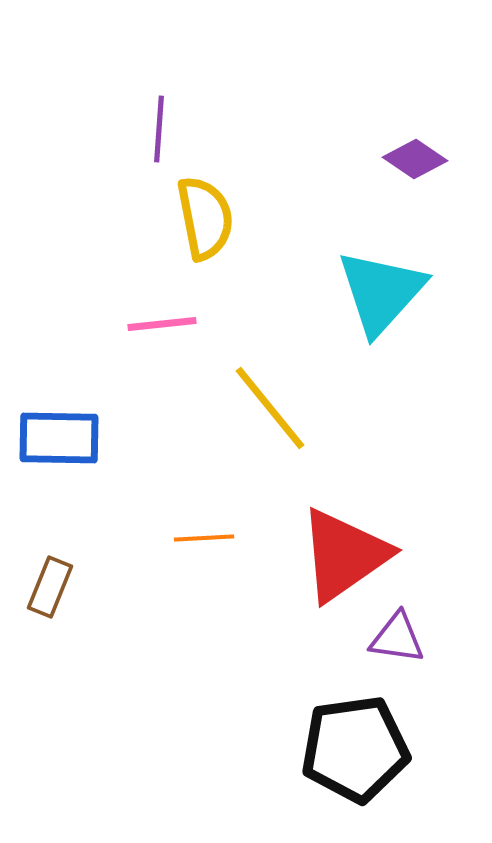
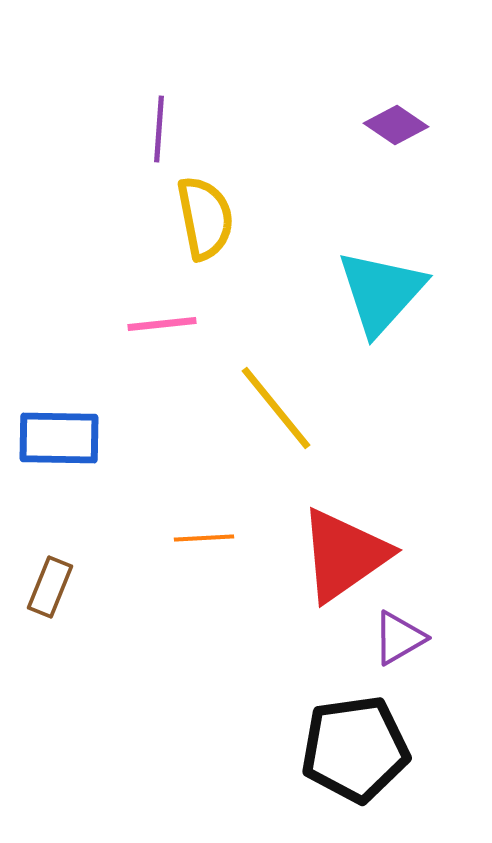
purple diamond: moved 19 px left, 34 px up
yellow line: moved 6 px right
purple triangle: moved 2 px right; rotated 38 degrees counterclockwise
